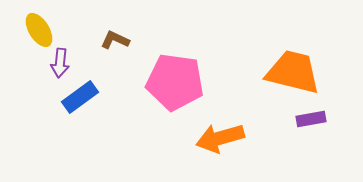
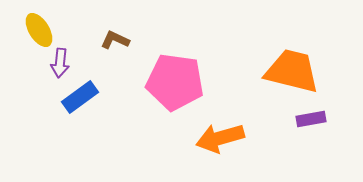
orange trapezoid: moved 1 px left, 1 px up
